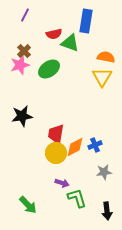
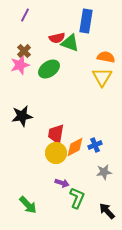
red semicircle: moved 3 px right, 4 px down
green L-shape: rotated 40 degrees clockwise
black arrow: rotated 144 degrees clockwise
